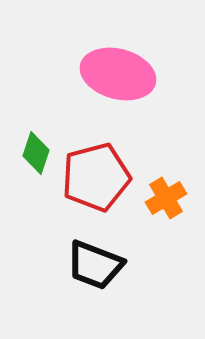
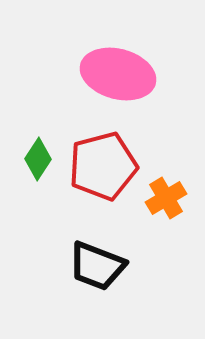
green diamond: moved 2 px right, 6 px down; rotated 15 degrees clockwise
red pentagon: moved 7 px right, 11 px up
black trapezoid: moved 2 px right, 1 px down
